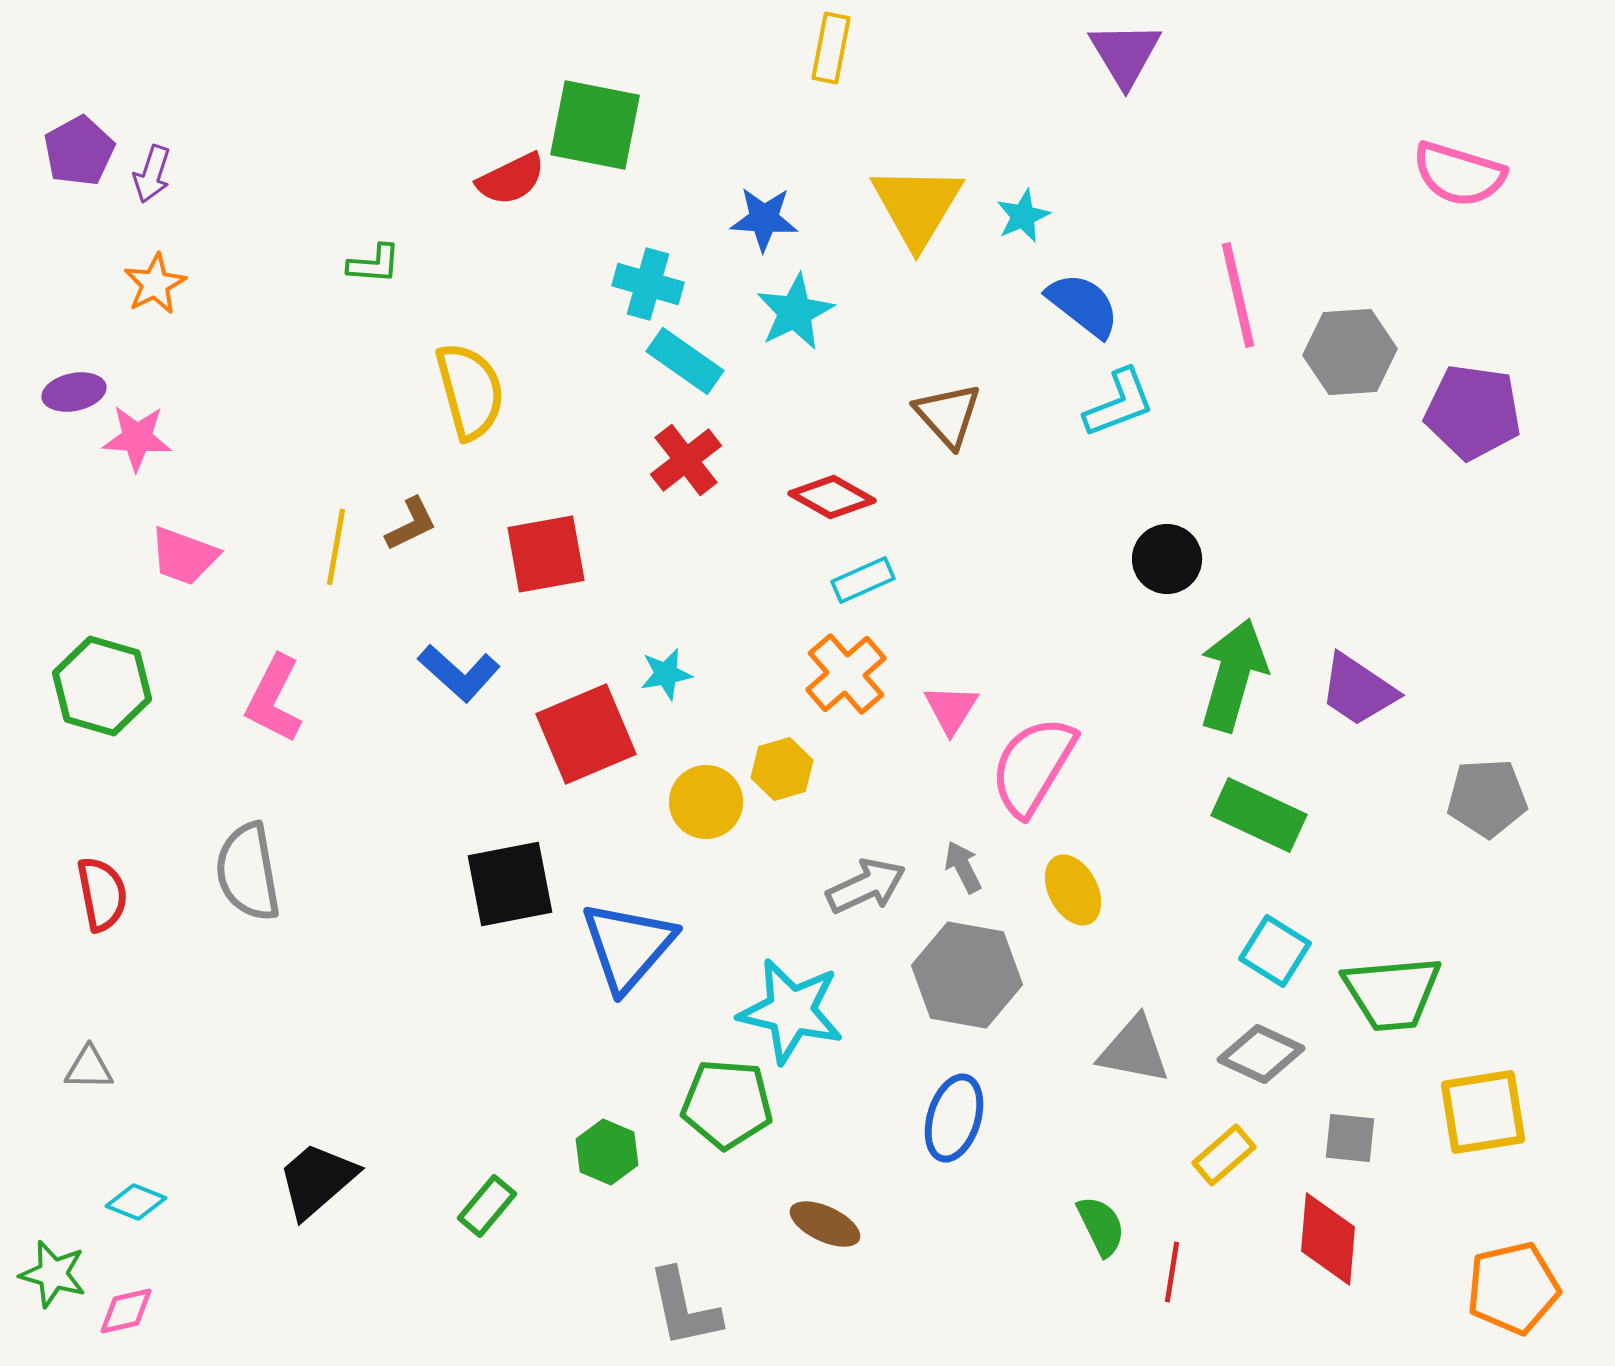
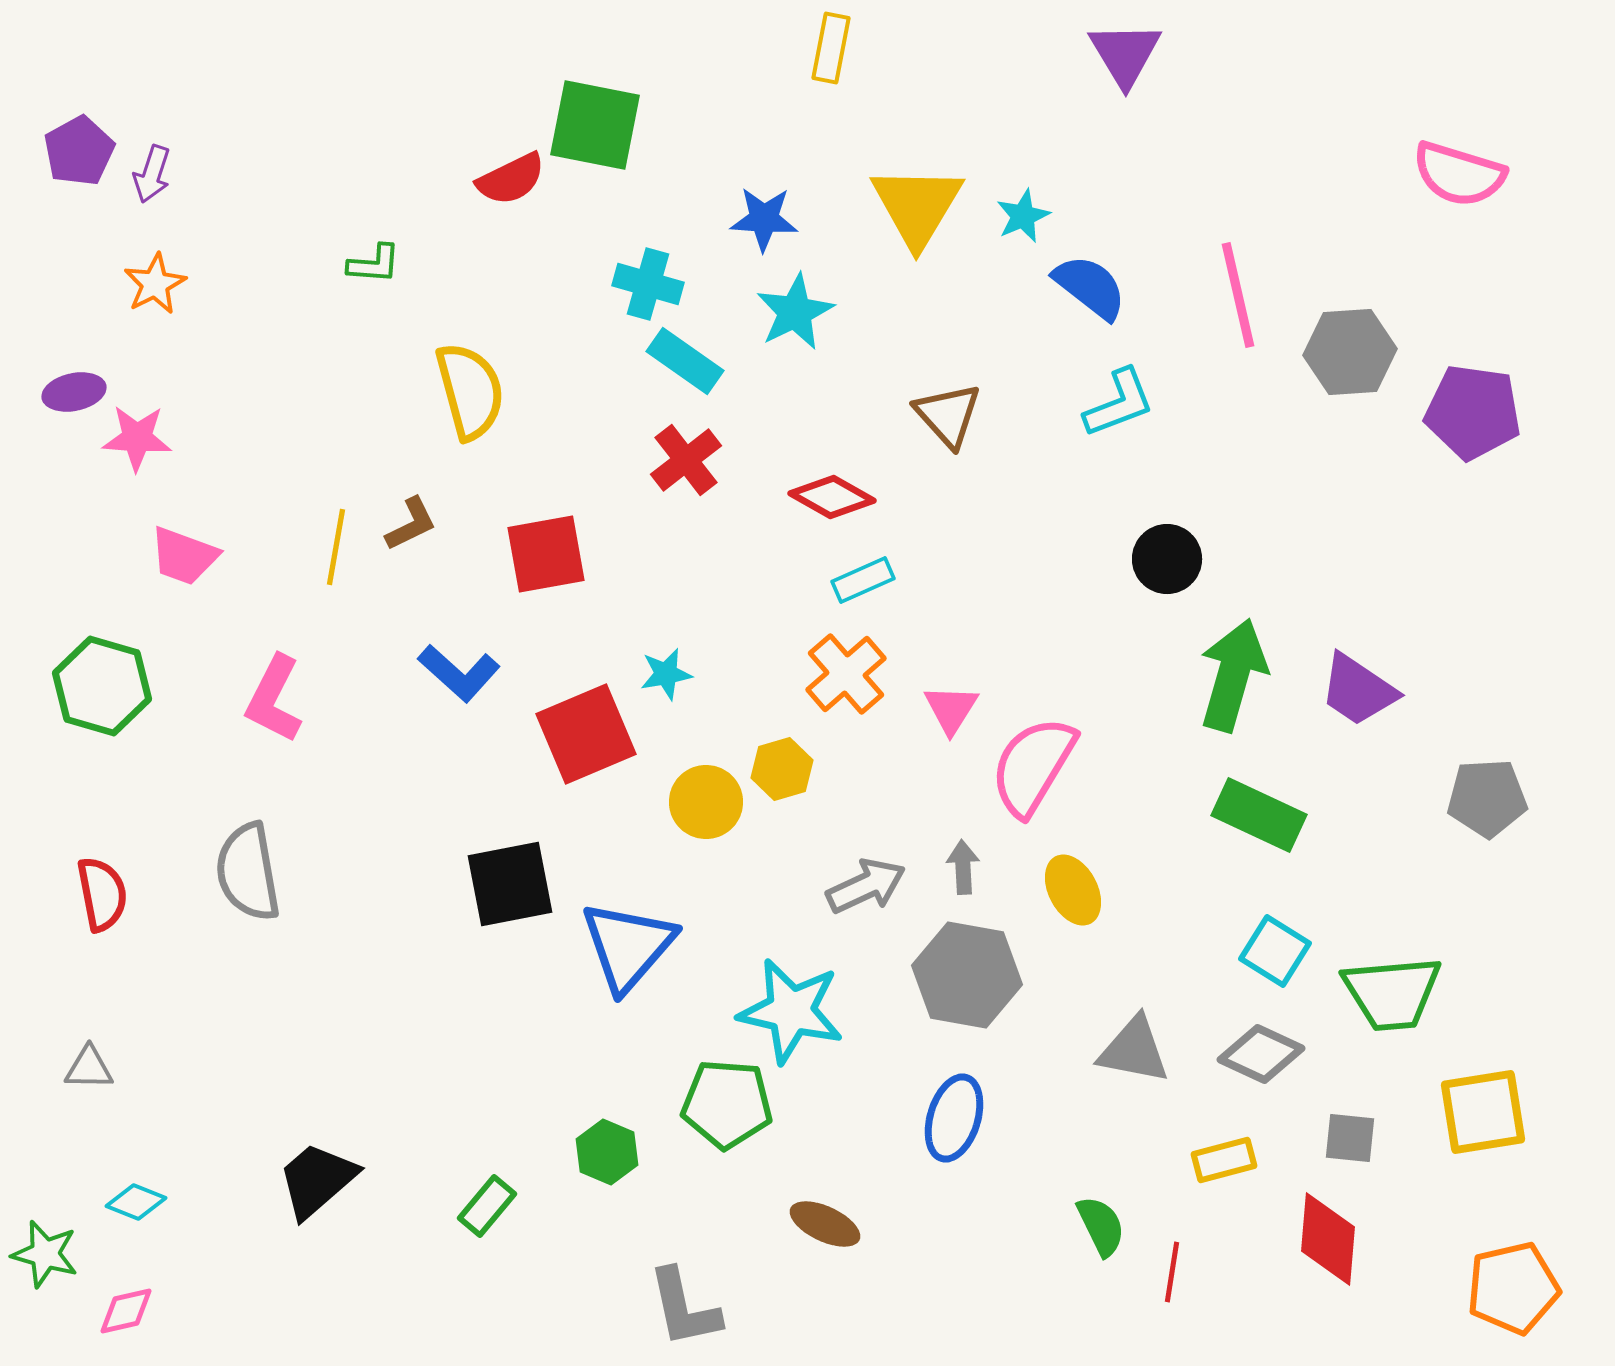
blue semicircle at (1083, 305): moved 7 px right, 18 px up
gray arrow at (963, 867): rotated 24 degrees clockwise
yellow rectangle at (1224, 1155): moved 5 px down; rotated 26 degrees clockwise
green star at (53, 1274): moved 8 px left, 20 px up
